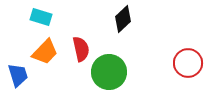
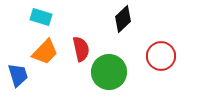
red circle: moved 27 px left, 7 px up
